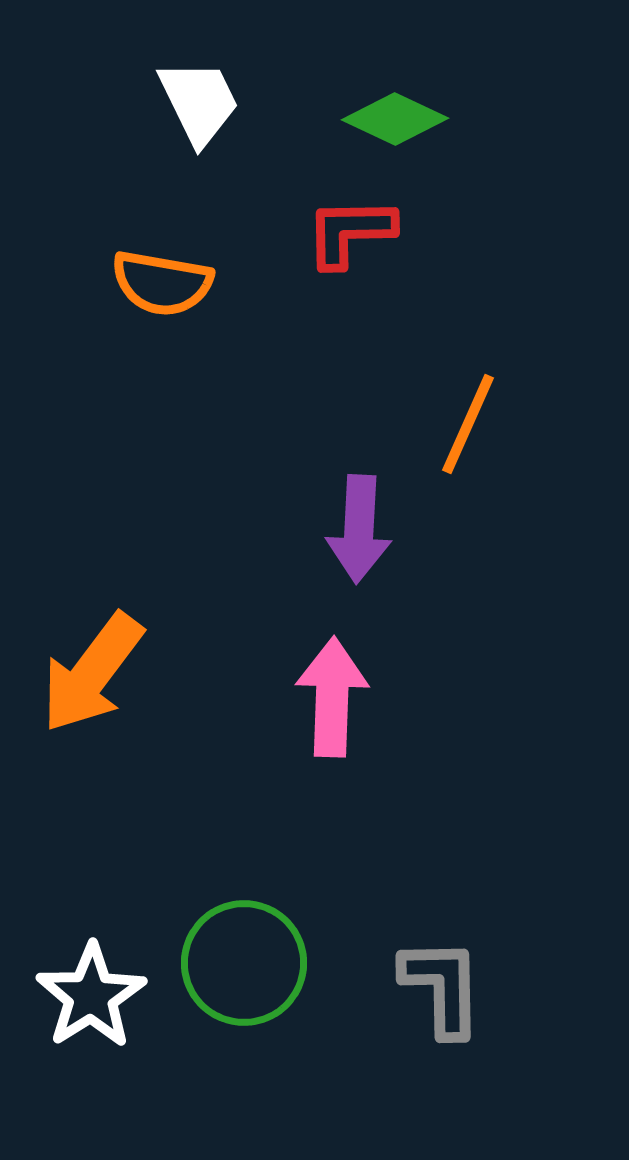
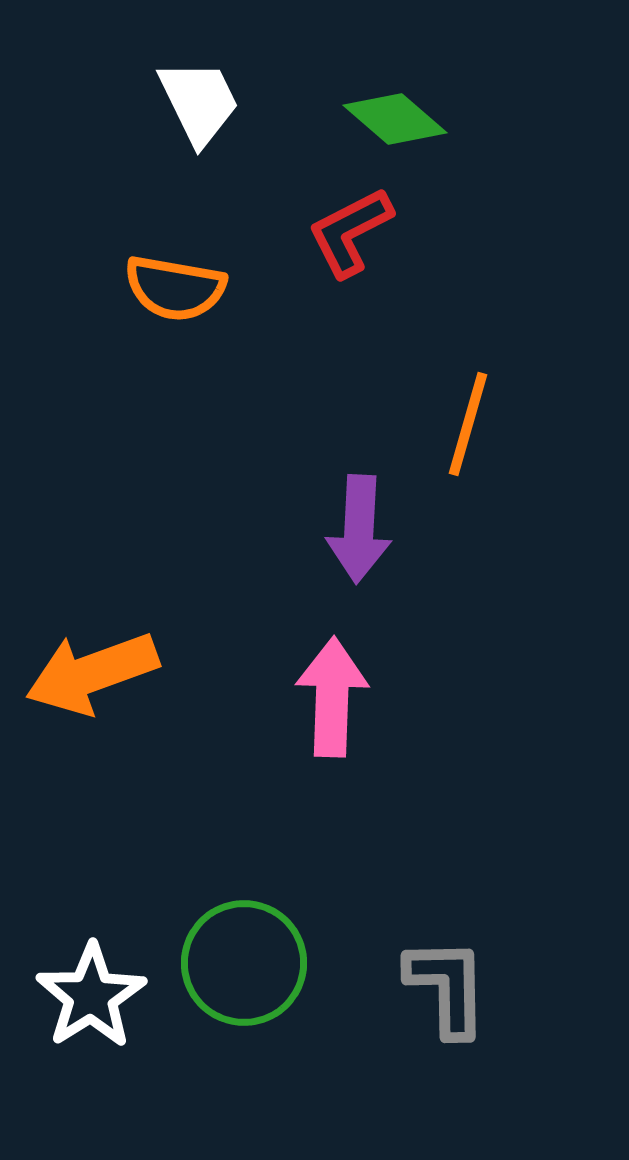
green diamond: rotated 16 degrees clockwise
red L-shape: rotated 26 degrees counterclockwise
orange semicircle: moved 13 px right, 5 px down
orange line: rotated 8 degrees counterclockwise
orange arrow: rotated 33 degrees clockwise
gray L-shape: moved 5 px right
